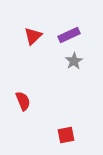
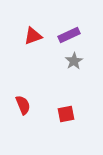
red triangle: rotated 24 degrees clockwise
red semicircle: moved 4 px down
red square: moved 21 px up
